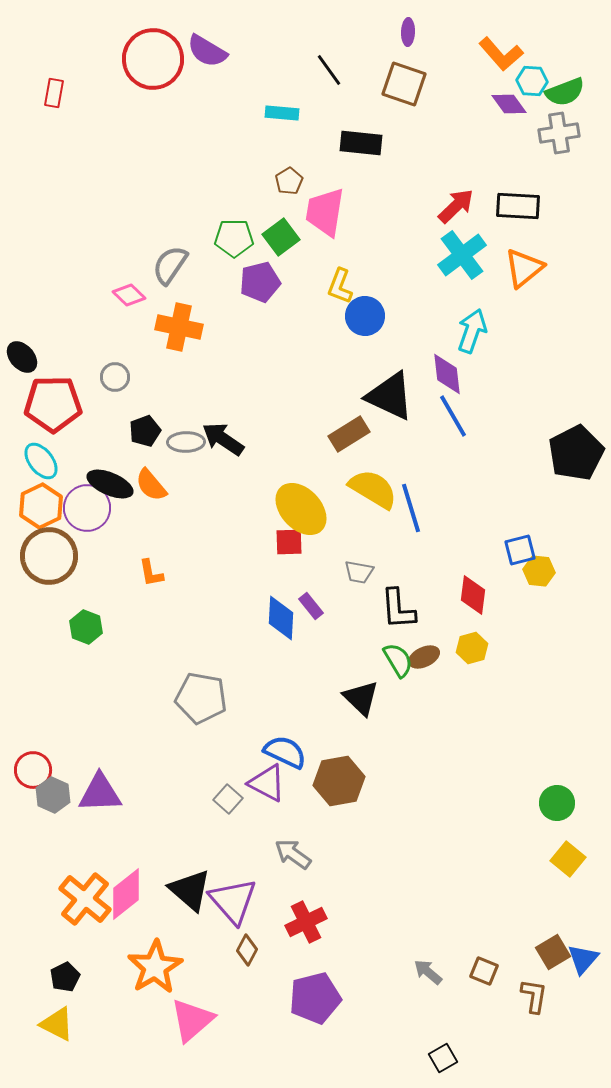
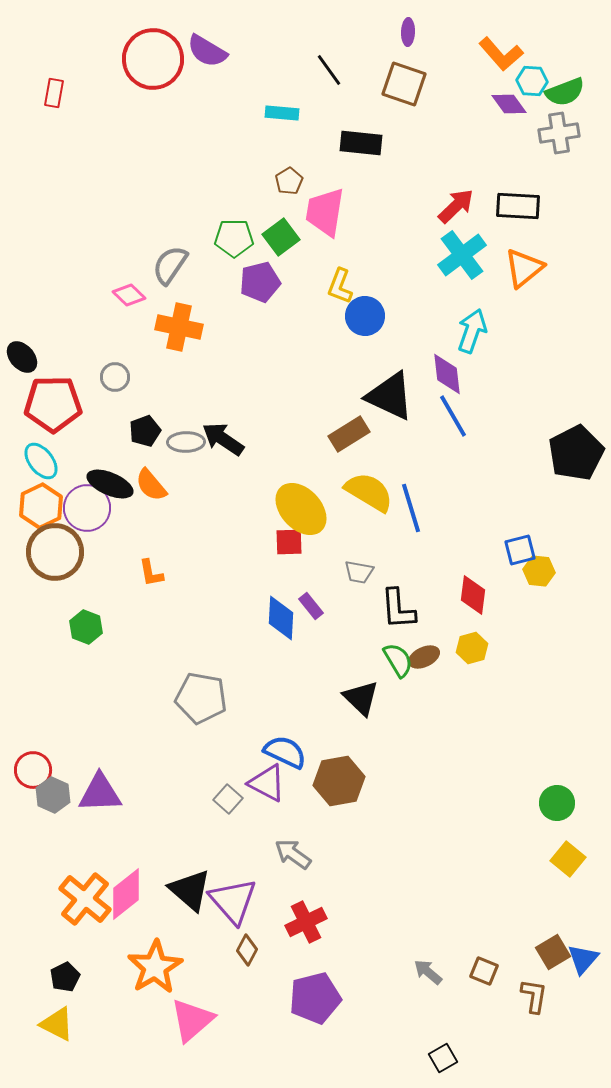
yellow semicircle at (373, 489): moved 4 px left, 3 px down
brown circle at (49, 556): moved 6 px right, 4 px up
